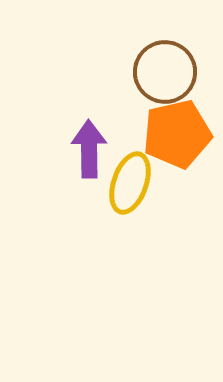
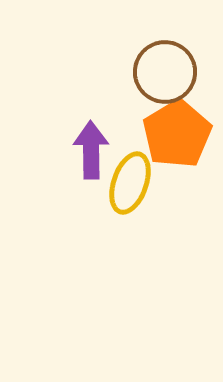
orange pentagon: rotated 18 degrees counterclockwise
purple arrow: moved 2 px right, 1 px down
